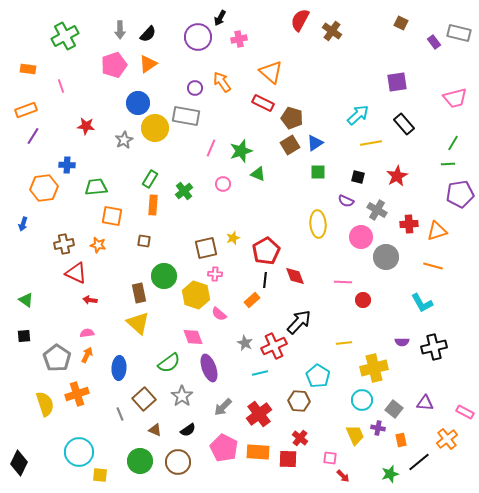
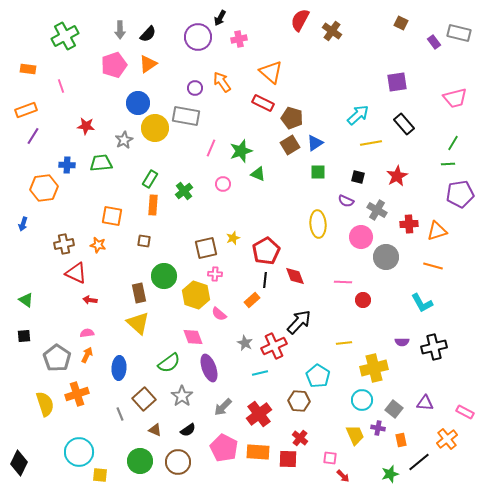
green trapezoid at (96, 187): moved 5 px right, 24 px up
